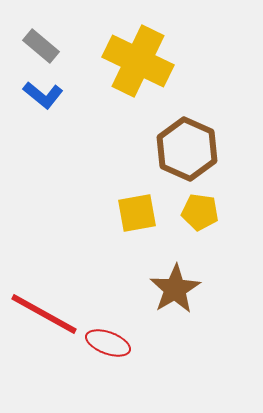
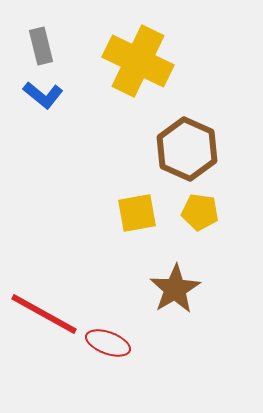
gray rectangle: rotated 36 degrees clockwise
